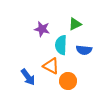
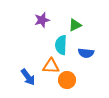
green triangle: moved 1 px down
purple star: moved 9 px up; rotated 28 degrees counterclockwise
blue semicircle: moved 2 px right, 3 px down
orange triangle: rotated 24 degrees counterclockwise
orange circle: moved 1 px left, 1 px up
